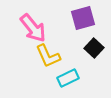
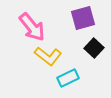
pink arrow: moved 1 px left, 1 px up
yellow L-shape: rotated 28 degrees counterclockwise
